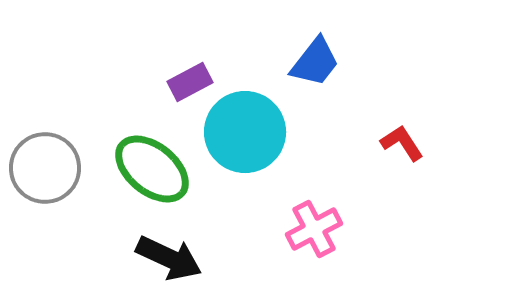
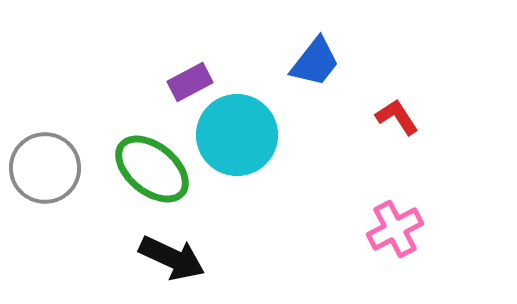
cyan circle: moved 8 px left, 3 px down
red L-shape: moved 5 px left, 26 px up
pink cross: moved 81 px right
black arrow: moved 3 px right
